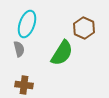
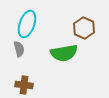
green semicircle: moved 2 px right; rotated 48 degrees clockwise
